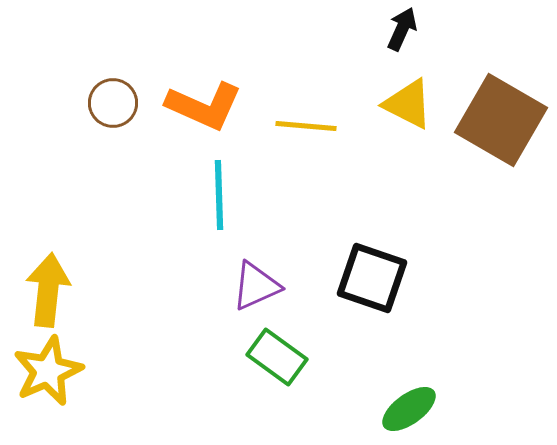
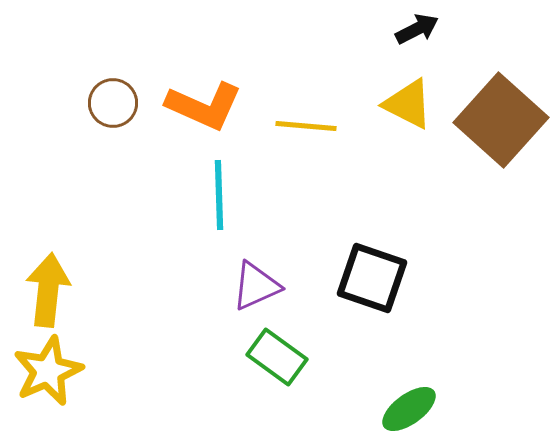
black arrow: moved 15 px right; rotated 39 degrees clockwise
brown square: rotated 12 degrees clockwise
